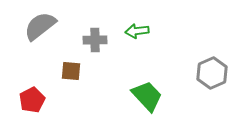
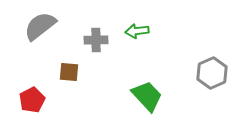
gray cross: moved 1 px right
brown square: moved 2 px left, 1 px down
